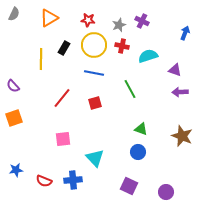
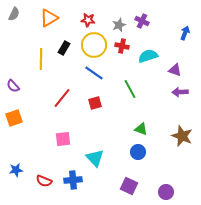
blue line: rotated 24 degrees clockwise
